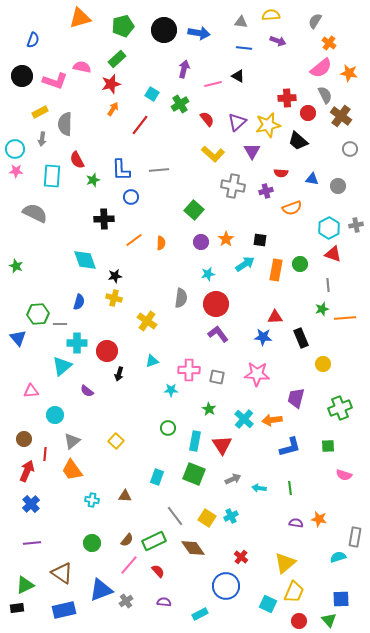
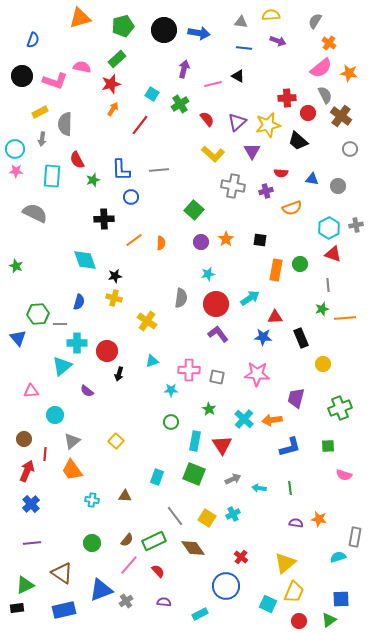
cyan arrow at (245, 264): moved 5 px right, 34 px down
green circle at (168, 428): moved 3 px right, 6 px up
cyan cross at (231, 516): moved 2 px right, 2 px up
green triangle at (329, 620): rotated 35 degrees clockwise
